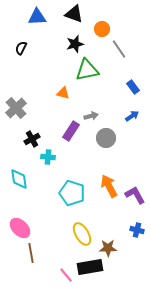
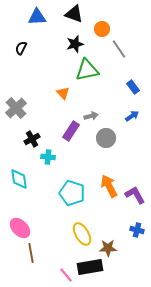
orange triangle: rotated 32 degrees clockwise
